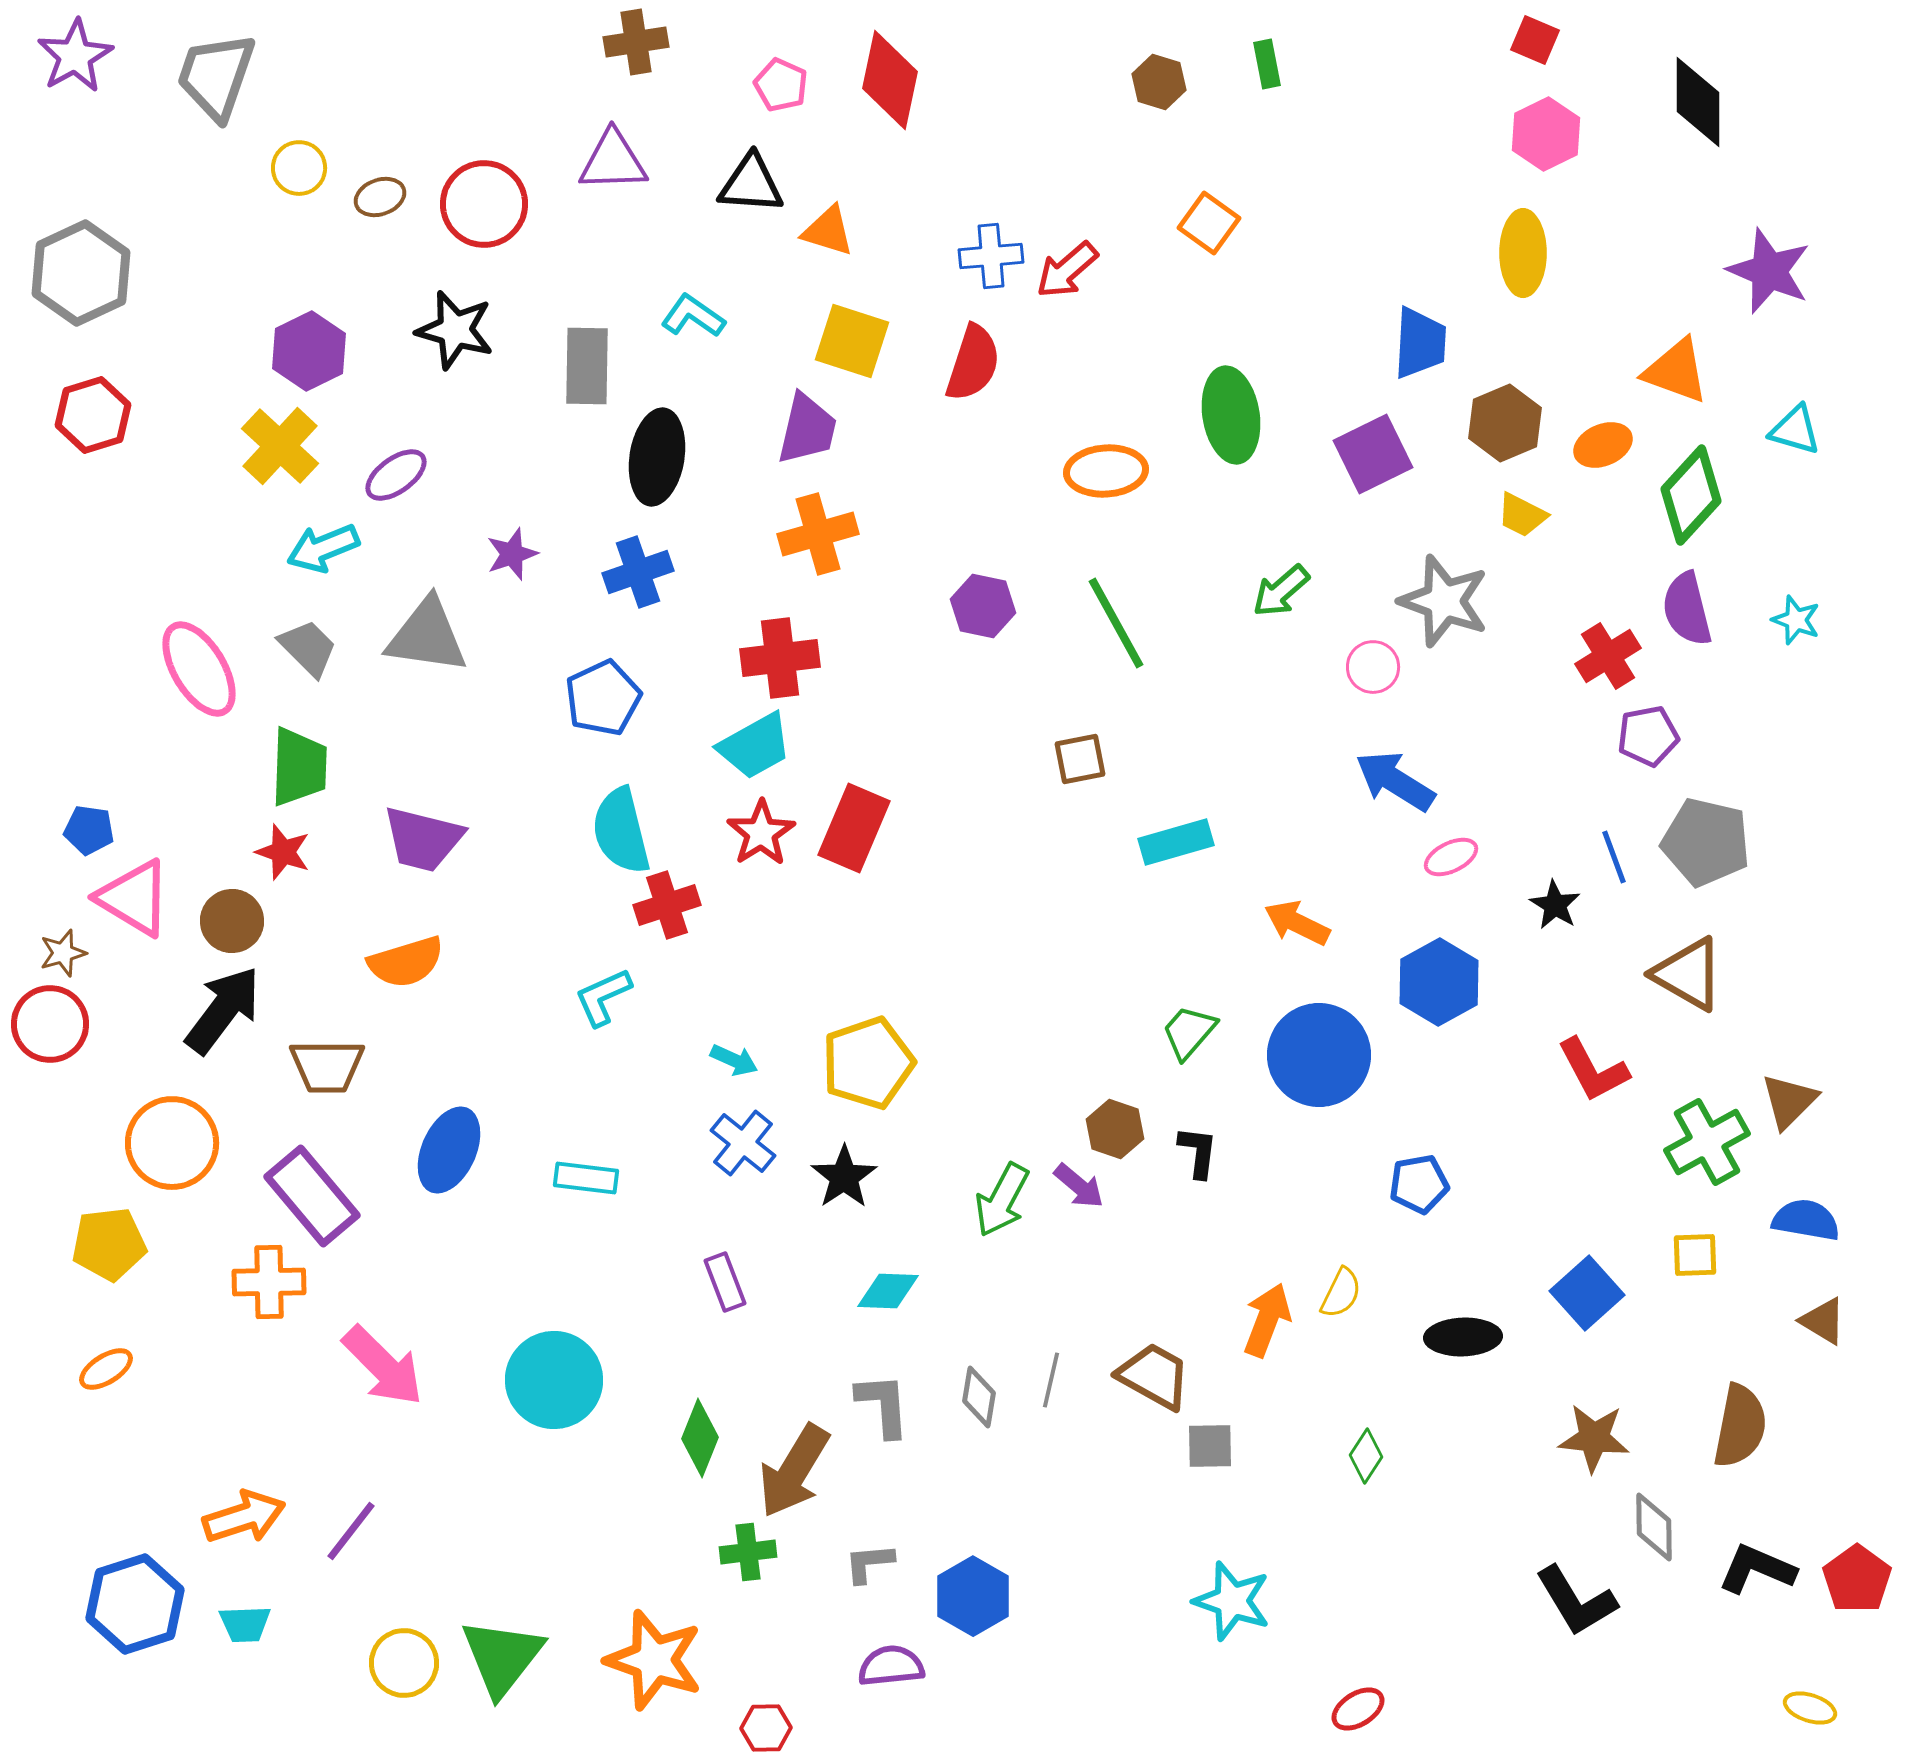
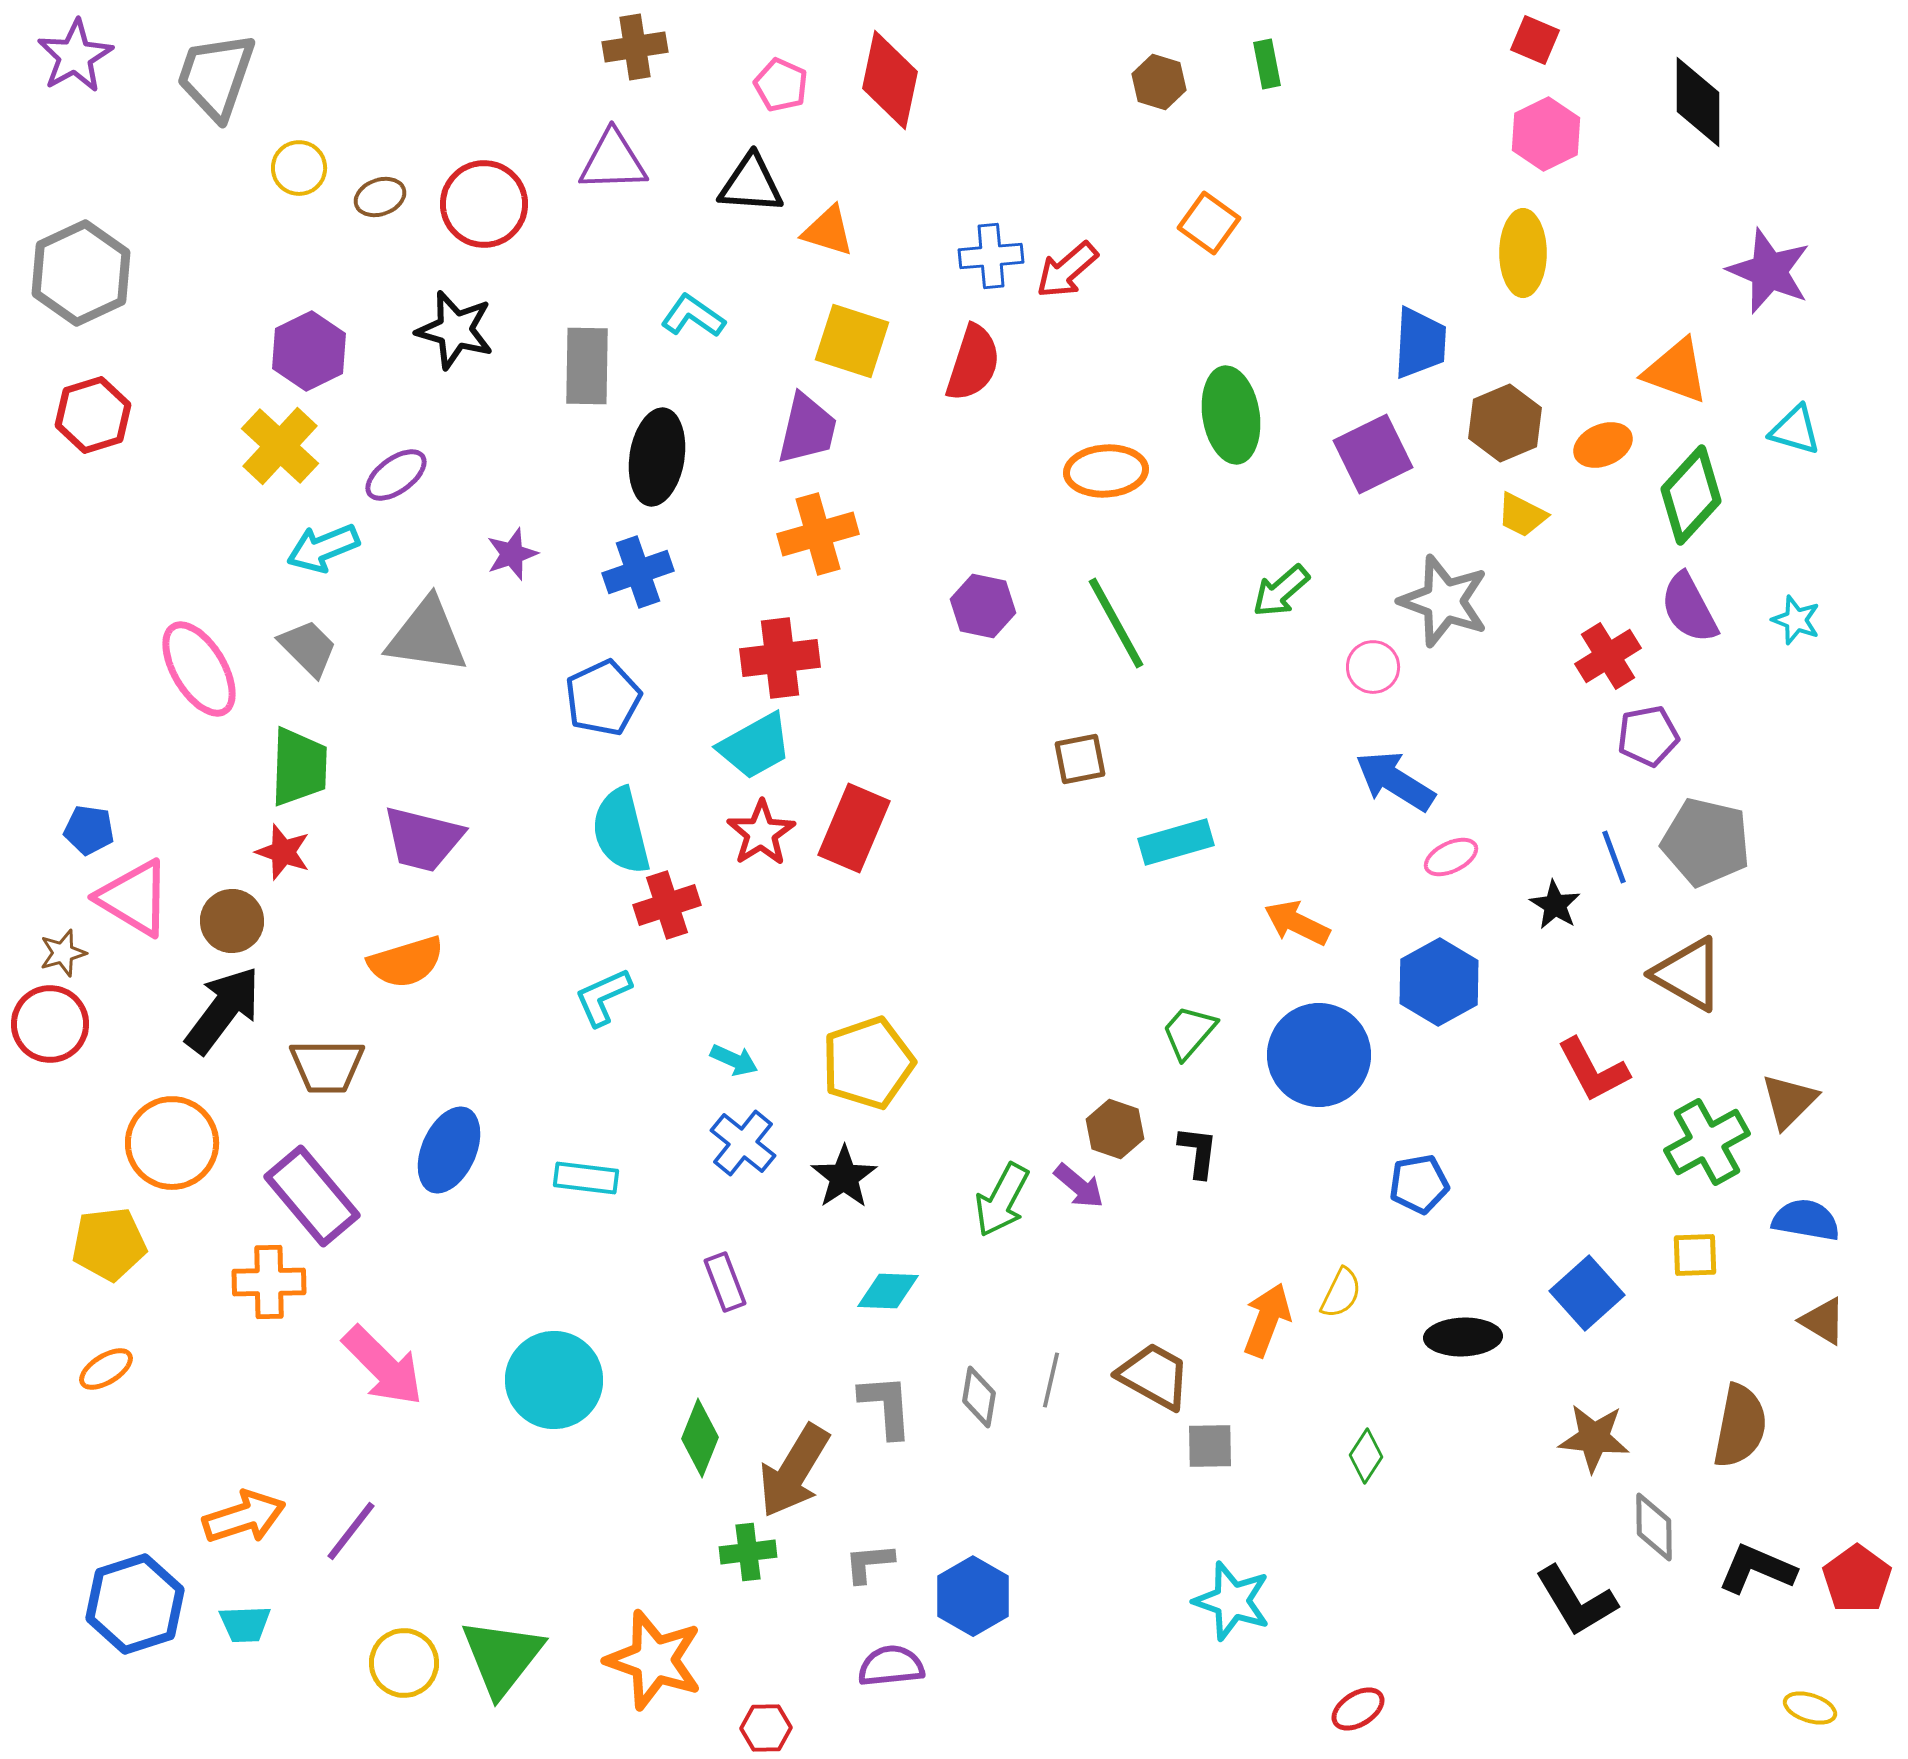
brown cross at (636, 42): moved 1 px left, 5 px down
purple semicircle at (1687, 609): moved 2 px right, 1 px up; rotated 14 degrees counterclockwise
gray L-shape at (883, 1405): moved 3 px right, 1 px down
